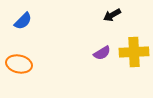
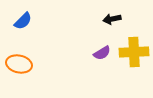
black arrow: moved 4 px down; rotated 18 degrees clockwise
